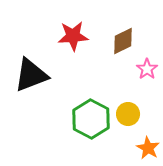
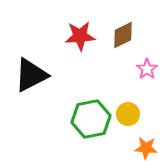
red star: moved 7 px right
brown diamond: moved 6 px up
black triangle: rotated 6 degrees counterclockwise
green hexagon: rotated 21 degrees clockwise
orange star: moved 2 px left; rotated 25 degrees counterclockwise
